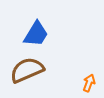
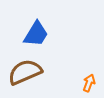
brown semicircle: moved 2 px left, 2 px down
